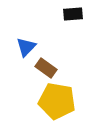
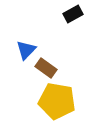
black rectangle: rotated 24 degrees counterclockwise
blue triangle: moved 3 px down
